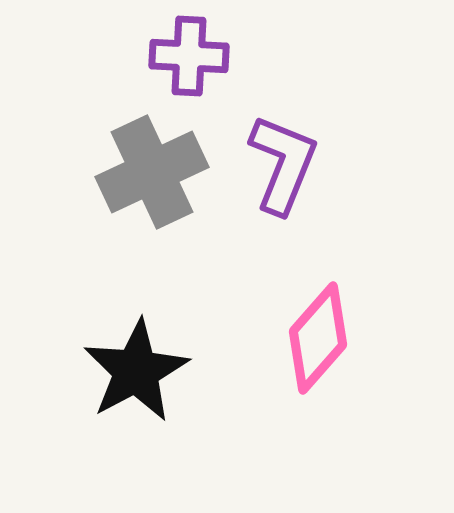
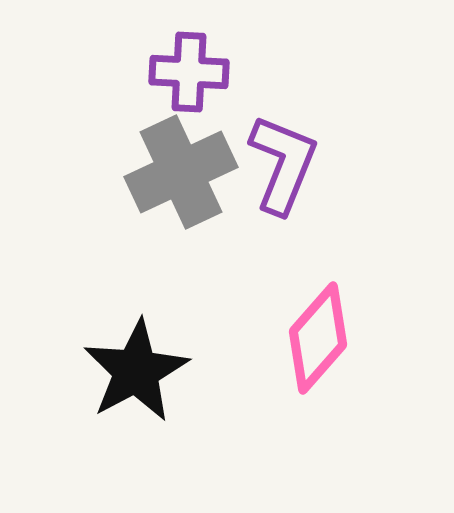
purple cross: moved 16 px down
gray cross: moved 29 px right
